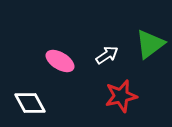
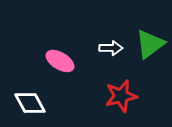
white arrow: moved 4 px right, 7 px up; rotated 35 degrees clockwise
